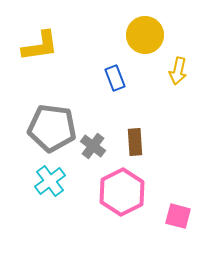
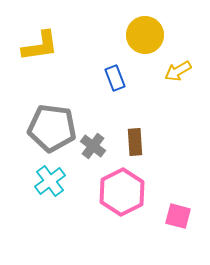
yellow arrow: rotated 48 degrees clockwise
